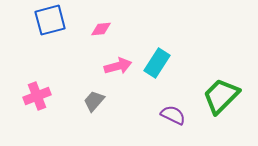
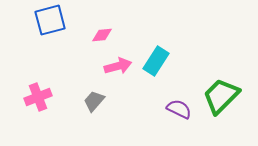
pink diamond: moved 1 px right, 6 px down
cyan rectangle: moved 1 px left, 2 px up
pink cross: moved 1 px right, 1 px down
purple semicircle: moved 6 px right, 6 px up
